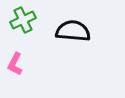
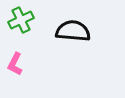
green cross: moved 2 px left
